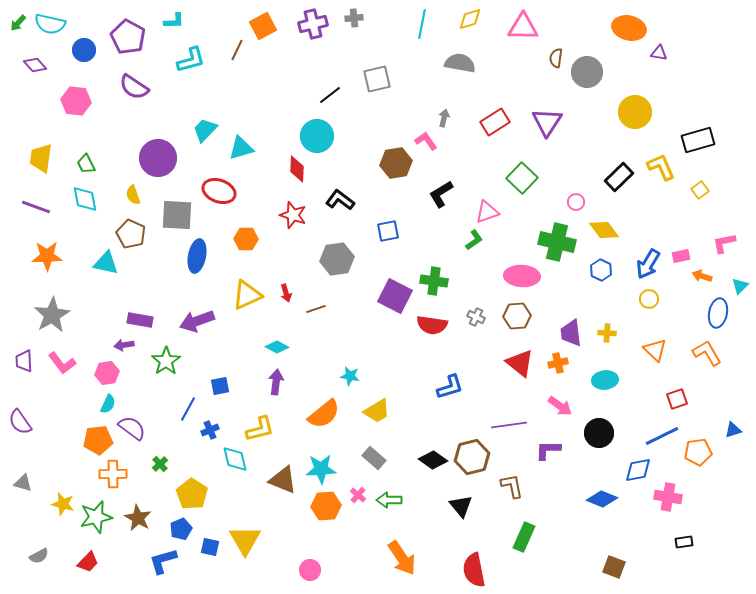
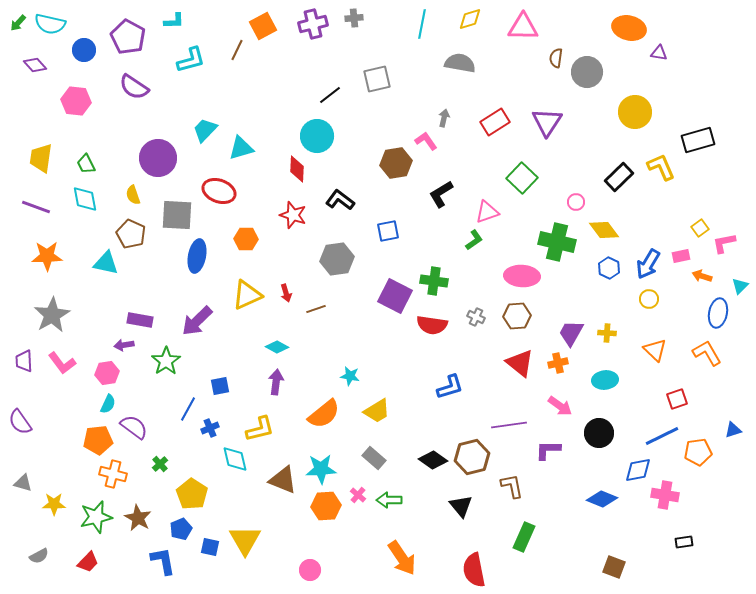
yellow square at (700, 190): moved 38 px down
blue hexagon at (601, 270): moved 8 px right, 2 px up
purple arrow at (197, 321): rotated 24 degrees counterclockwise
purple trapezoid at (571, 333): rotated 36 degrees clockwise
purple semicircle at (132, 428): moved 2 px right, 1 px up
blue cross at (210, 430): moved 2 px up
orange cross at (113, 474): rotated 16 degrees clockwise
pink cross at (668, 497): moved 3 px left, 2 px up
yellow star at (63, 504): moved 9 px left; rotated 15 degrees counterclockwise
blue L-shape at (163, 561): rotated 96 degrees clockwise
